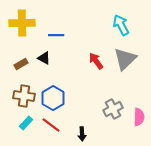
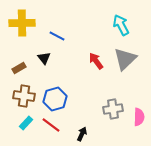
blue line: moved 1 px right, 1 px down; rotated 28 degrees clockwise
black triangle: rotated 24 degrees clockwise
brown rectangle: moved 2 px left, 4 px down
blue hexagon: moved 2 px right, 1 px down; rotated 15 degrees clockwise
gray cross: rotated 18 degrees clockwise
black arrow: rotated 152 degrees counterclockwise
